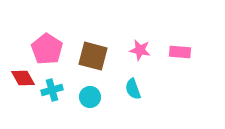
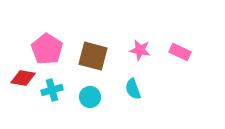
pink rectangle: rotated 20 degrees clockwise
red diamond: rotated 50 degrees counterclockwise
